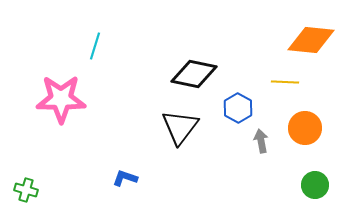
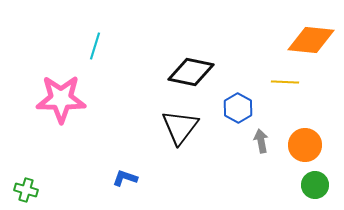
black diamond: moved 3 px left, 2 px up
orange circle: moved 17 px down
